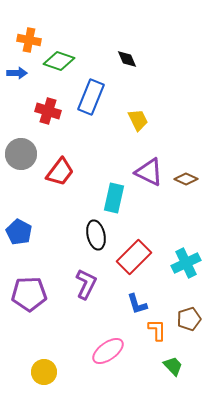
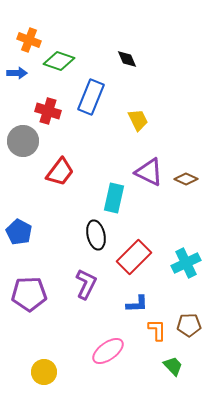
orange cross: rotated 10 degrees clockwise
gray circle: moved 2 px right, 13 px up
blue L-shape: rotated 75 degrees counterclockwise
brown pentagon: moved 6 px down; rotated 15 degrees clockwise
